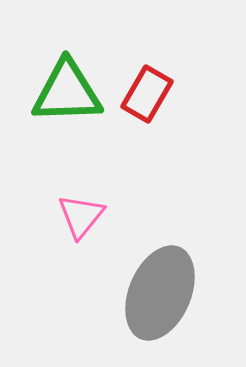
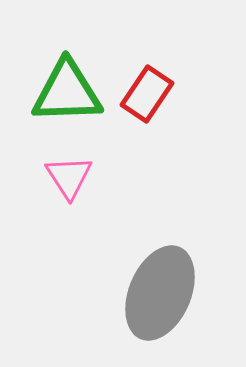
red rectangle: rotated 4 degrees clockwise
pink triangle: moved 12 px left, 39 px up; rotated 12 degrees counterclockwise
